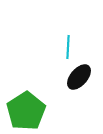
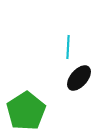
black ellipse: moved 1 px down
